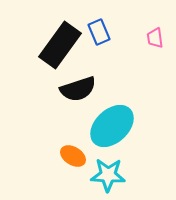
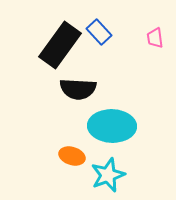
blue rectangle: rotated 20 degrees counterclockwise
black semicircle: rotated 21 degrees clockwise
cyan ellipse: rotated 45 degrees clockwise
orange ellipse: moved 1 px left; rotated 15 degrees counterclockwise
cyan star: rotated 24 degrees counterclockwise
